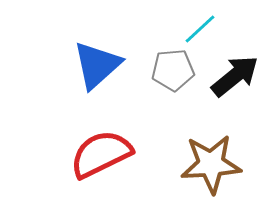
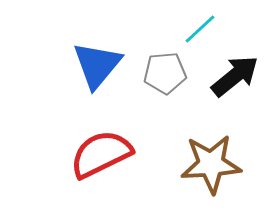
blue triangle: rotated 8 degrees counterclockwise
gray pentagon: moved 8 px left, 3 px down
